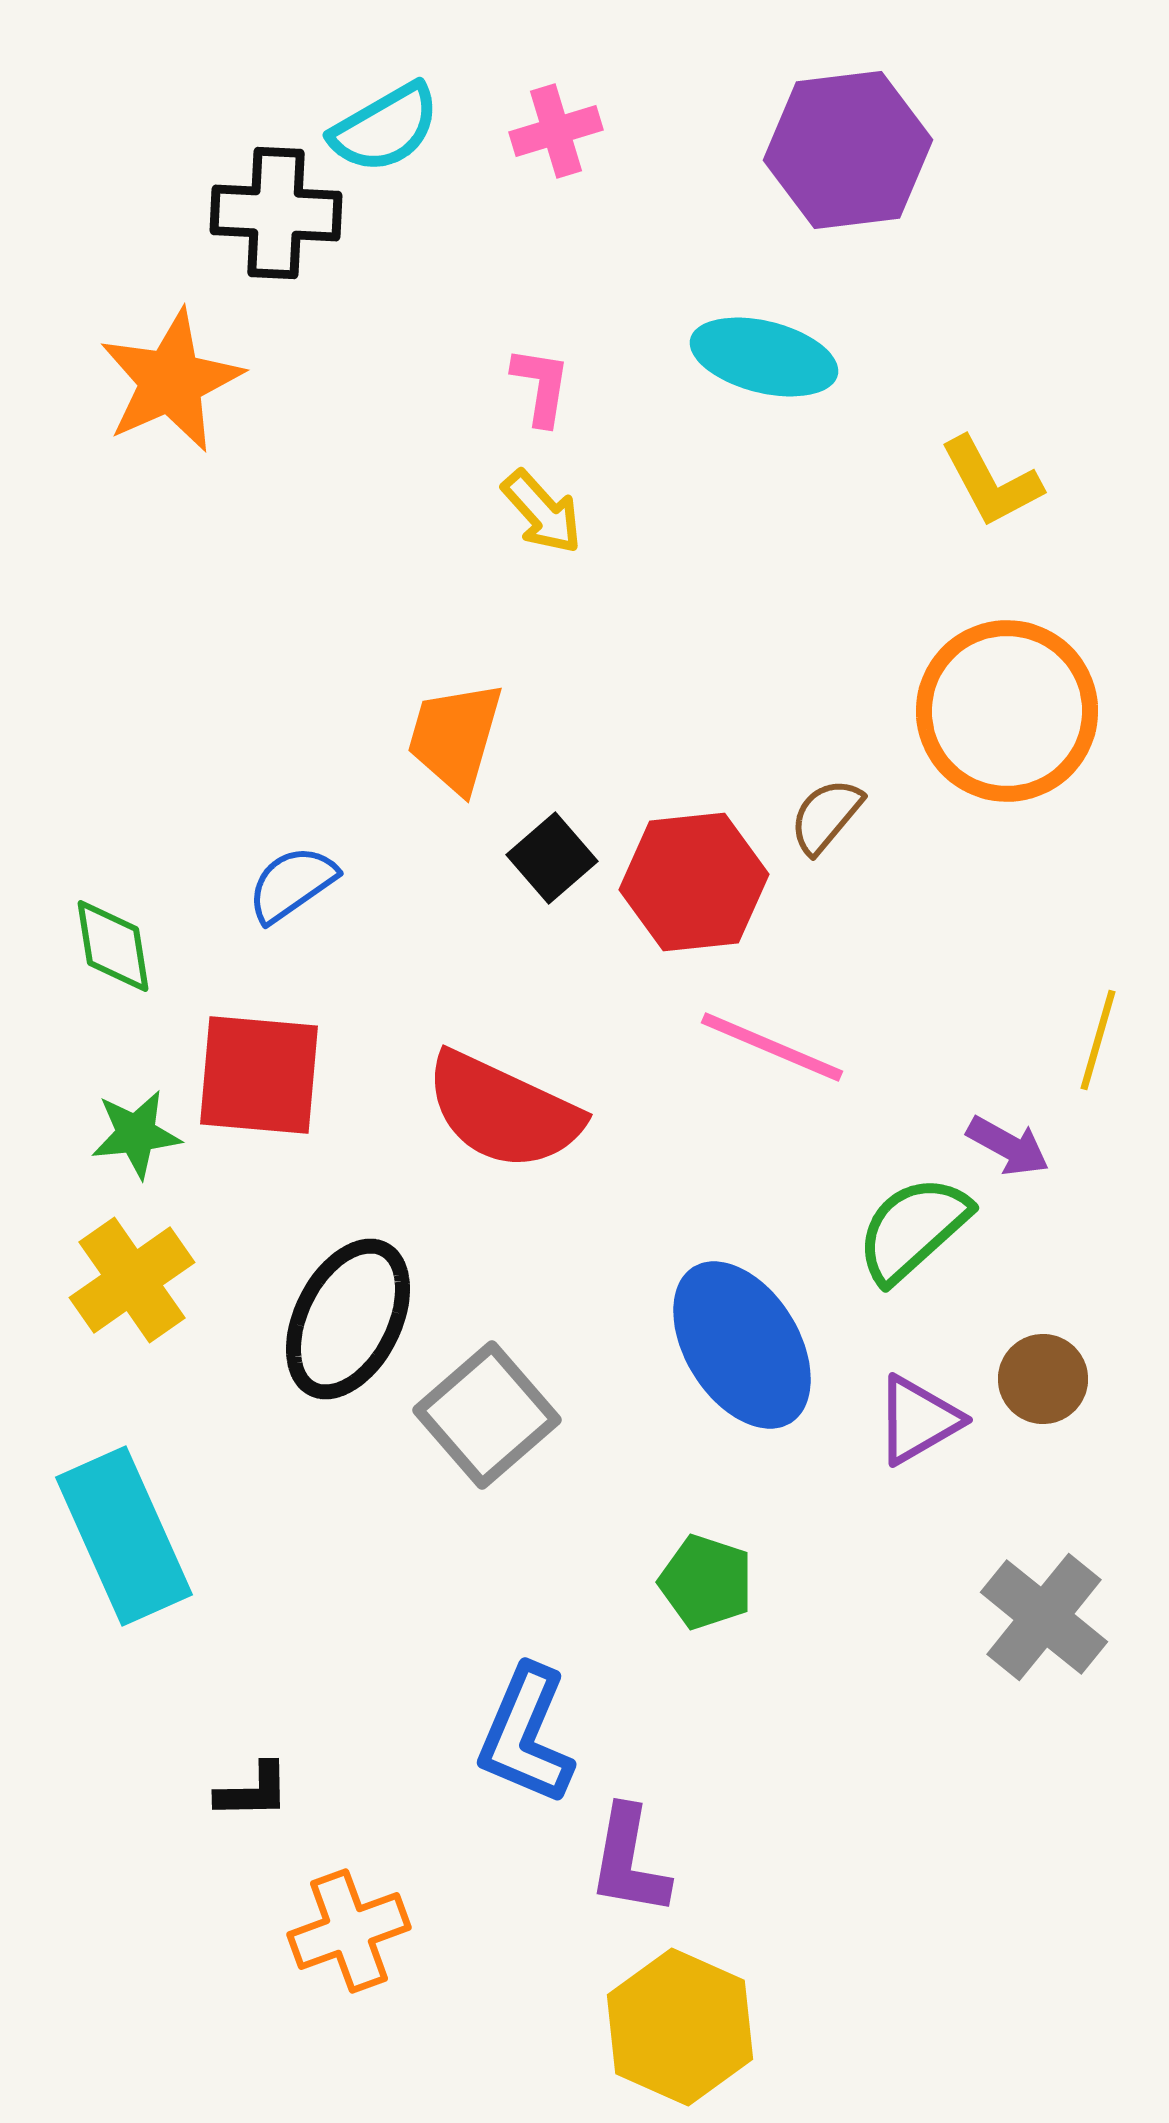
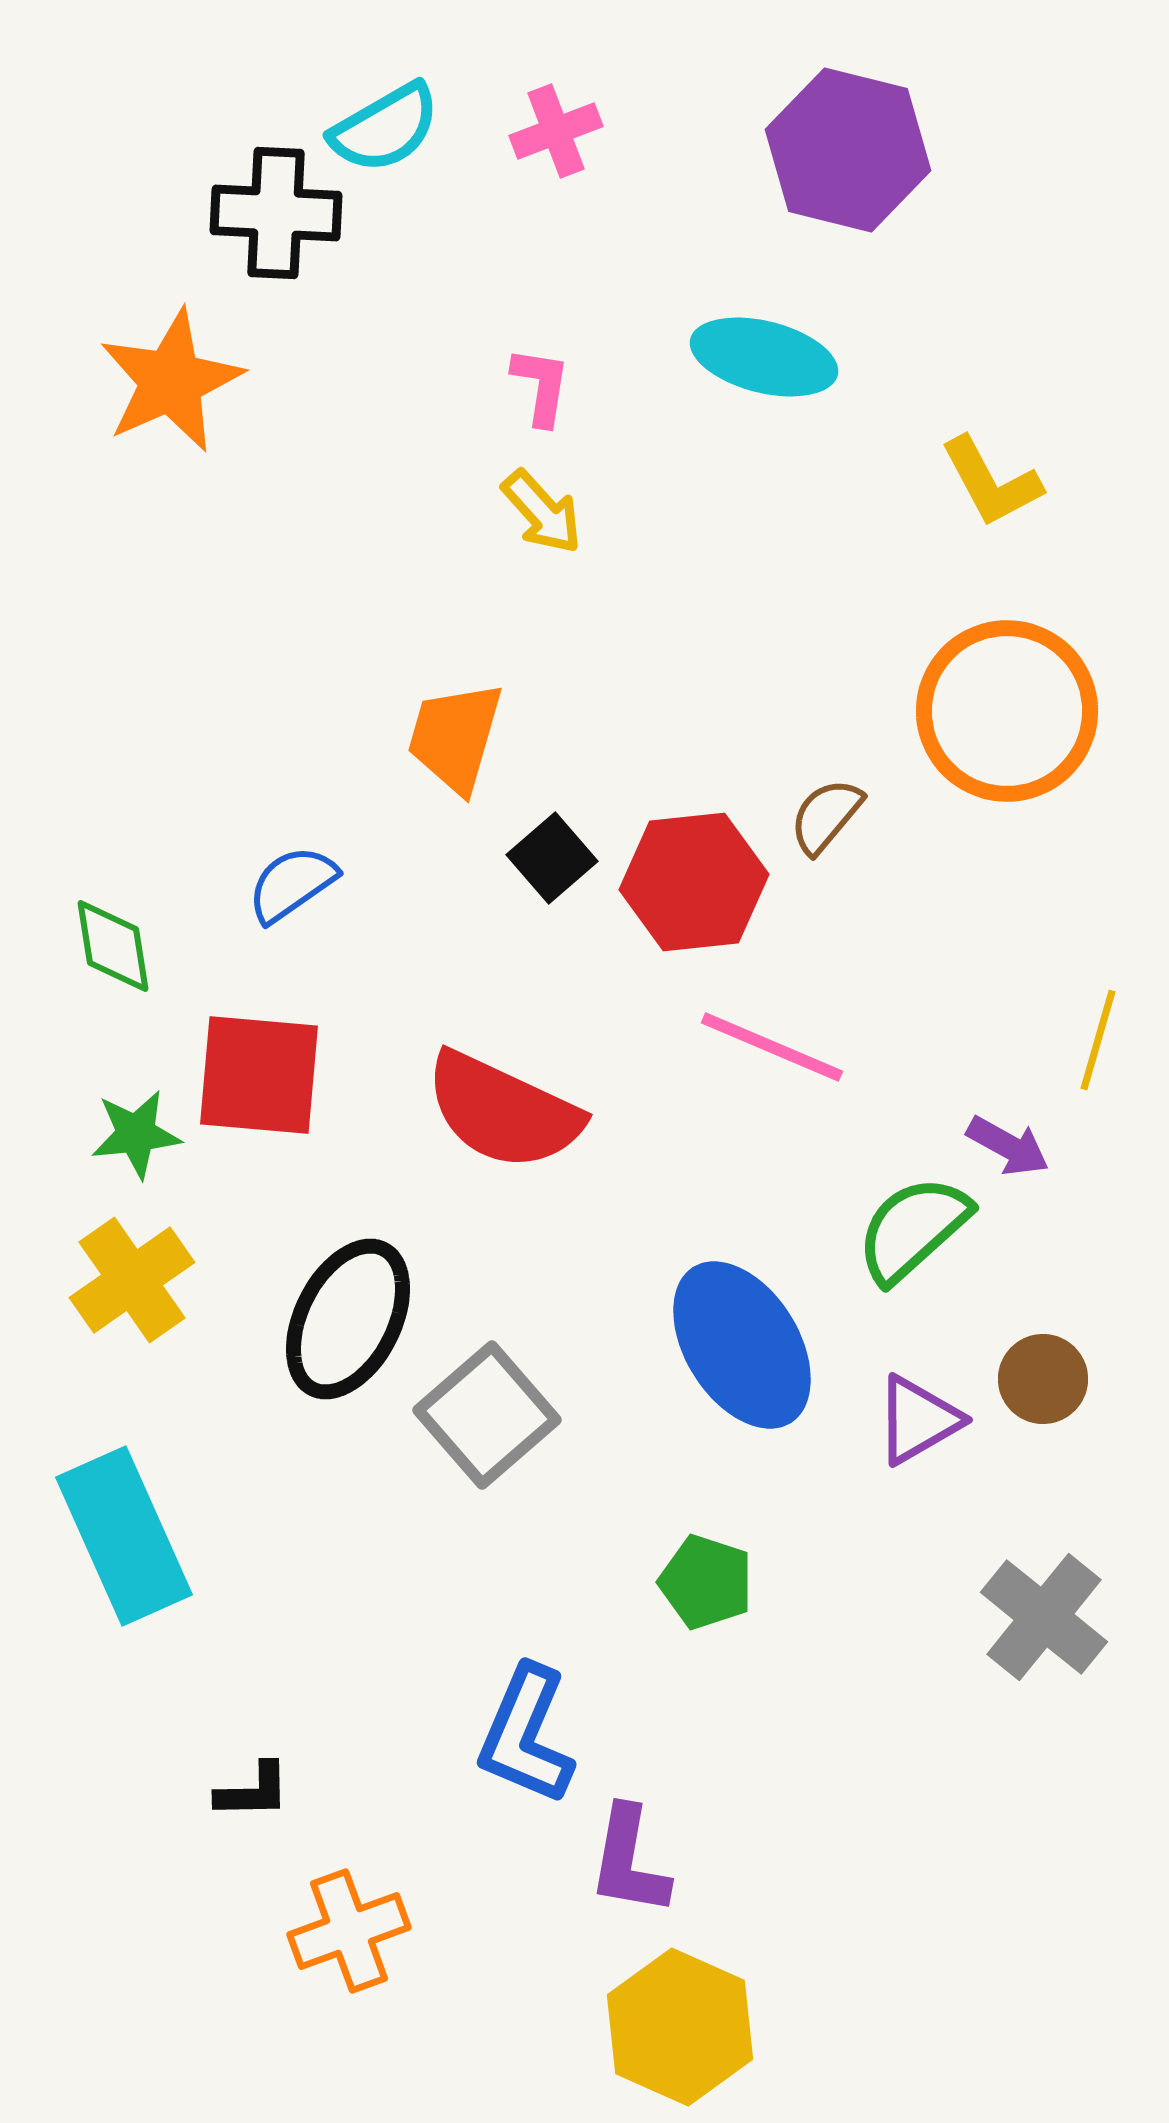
pink cross: rotated 4 degrees counterclockwise
purple hexagon: rotated 21 degrees clockwise
